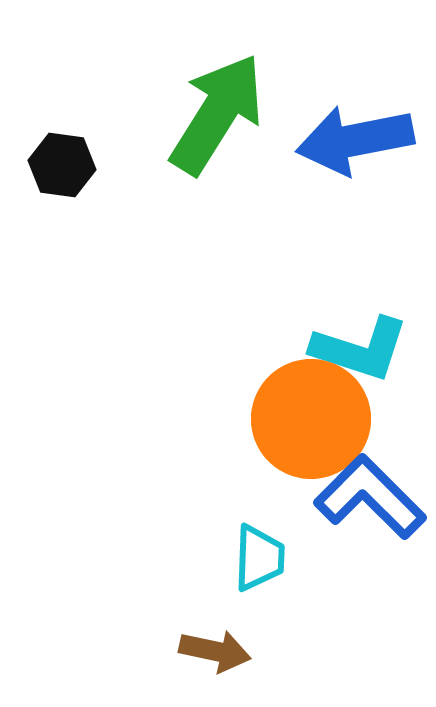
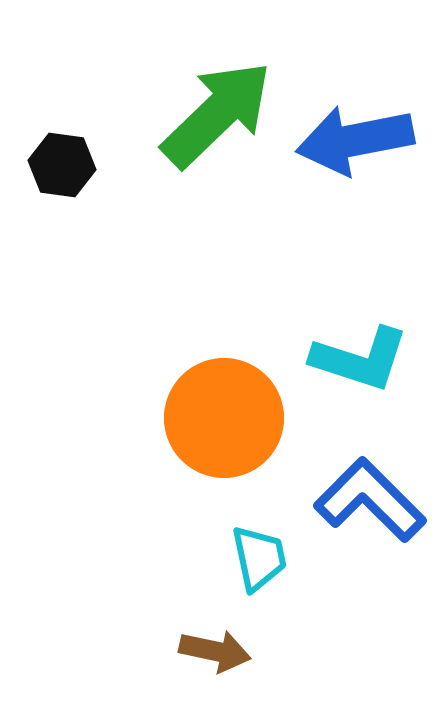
green arrow: rotated 14 degrees clockwise
cyan L-shape: moved 10 px down
orange circle: moved 87 px left, 1 px up
blue L-shape: moved 3 px down
cyan trapezoid: rotated 14 degrees counterclockwise
